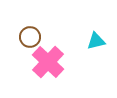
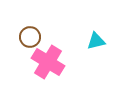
pink cross: rotated 12 degrees counterclockwise
